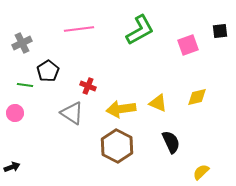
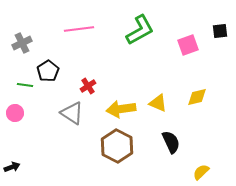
red cross: rotated 35 degrees clockwise
